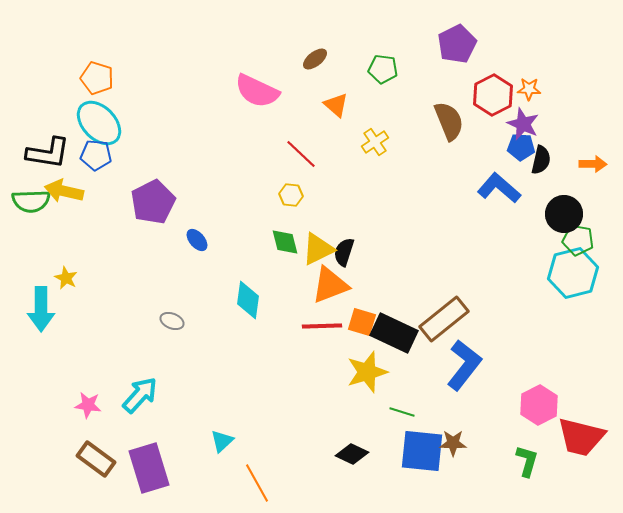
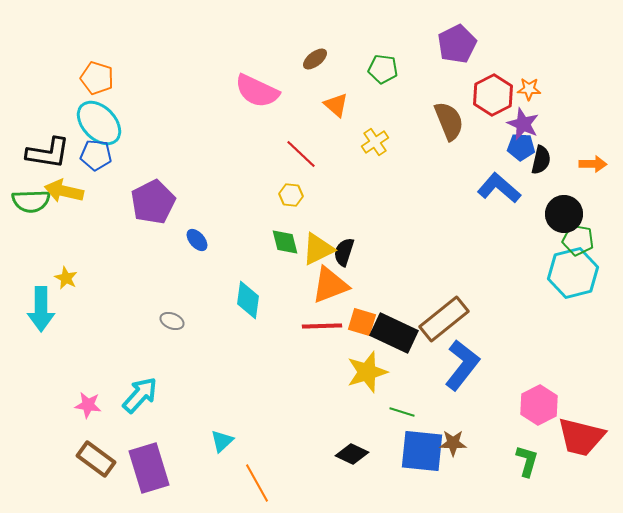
blue L-shape at (464, 365): moved 2 px left
